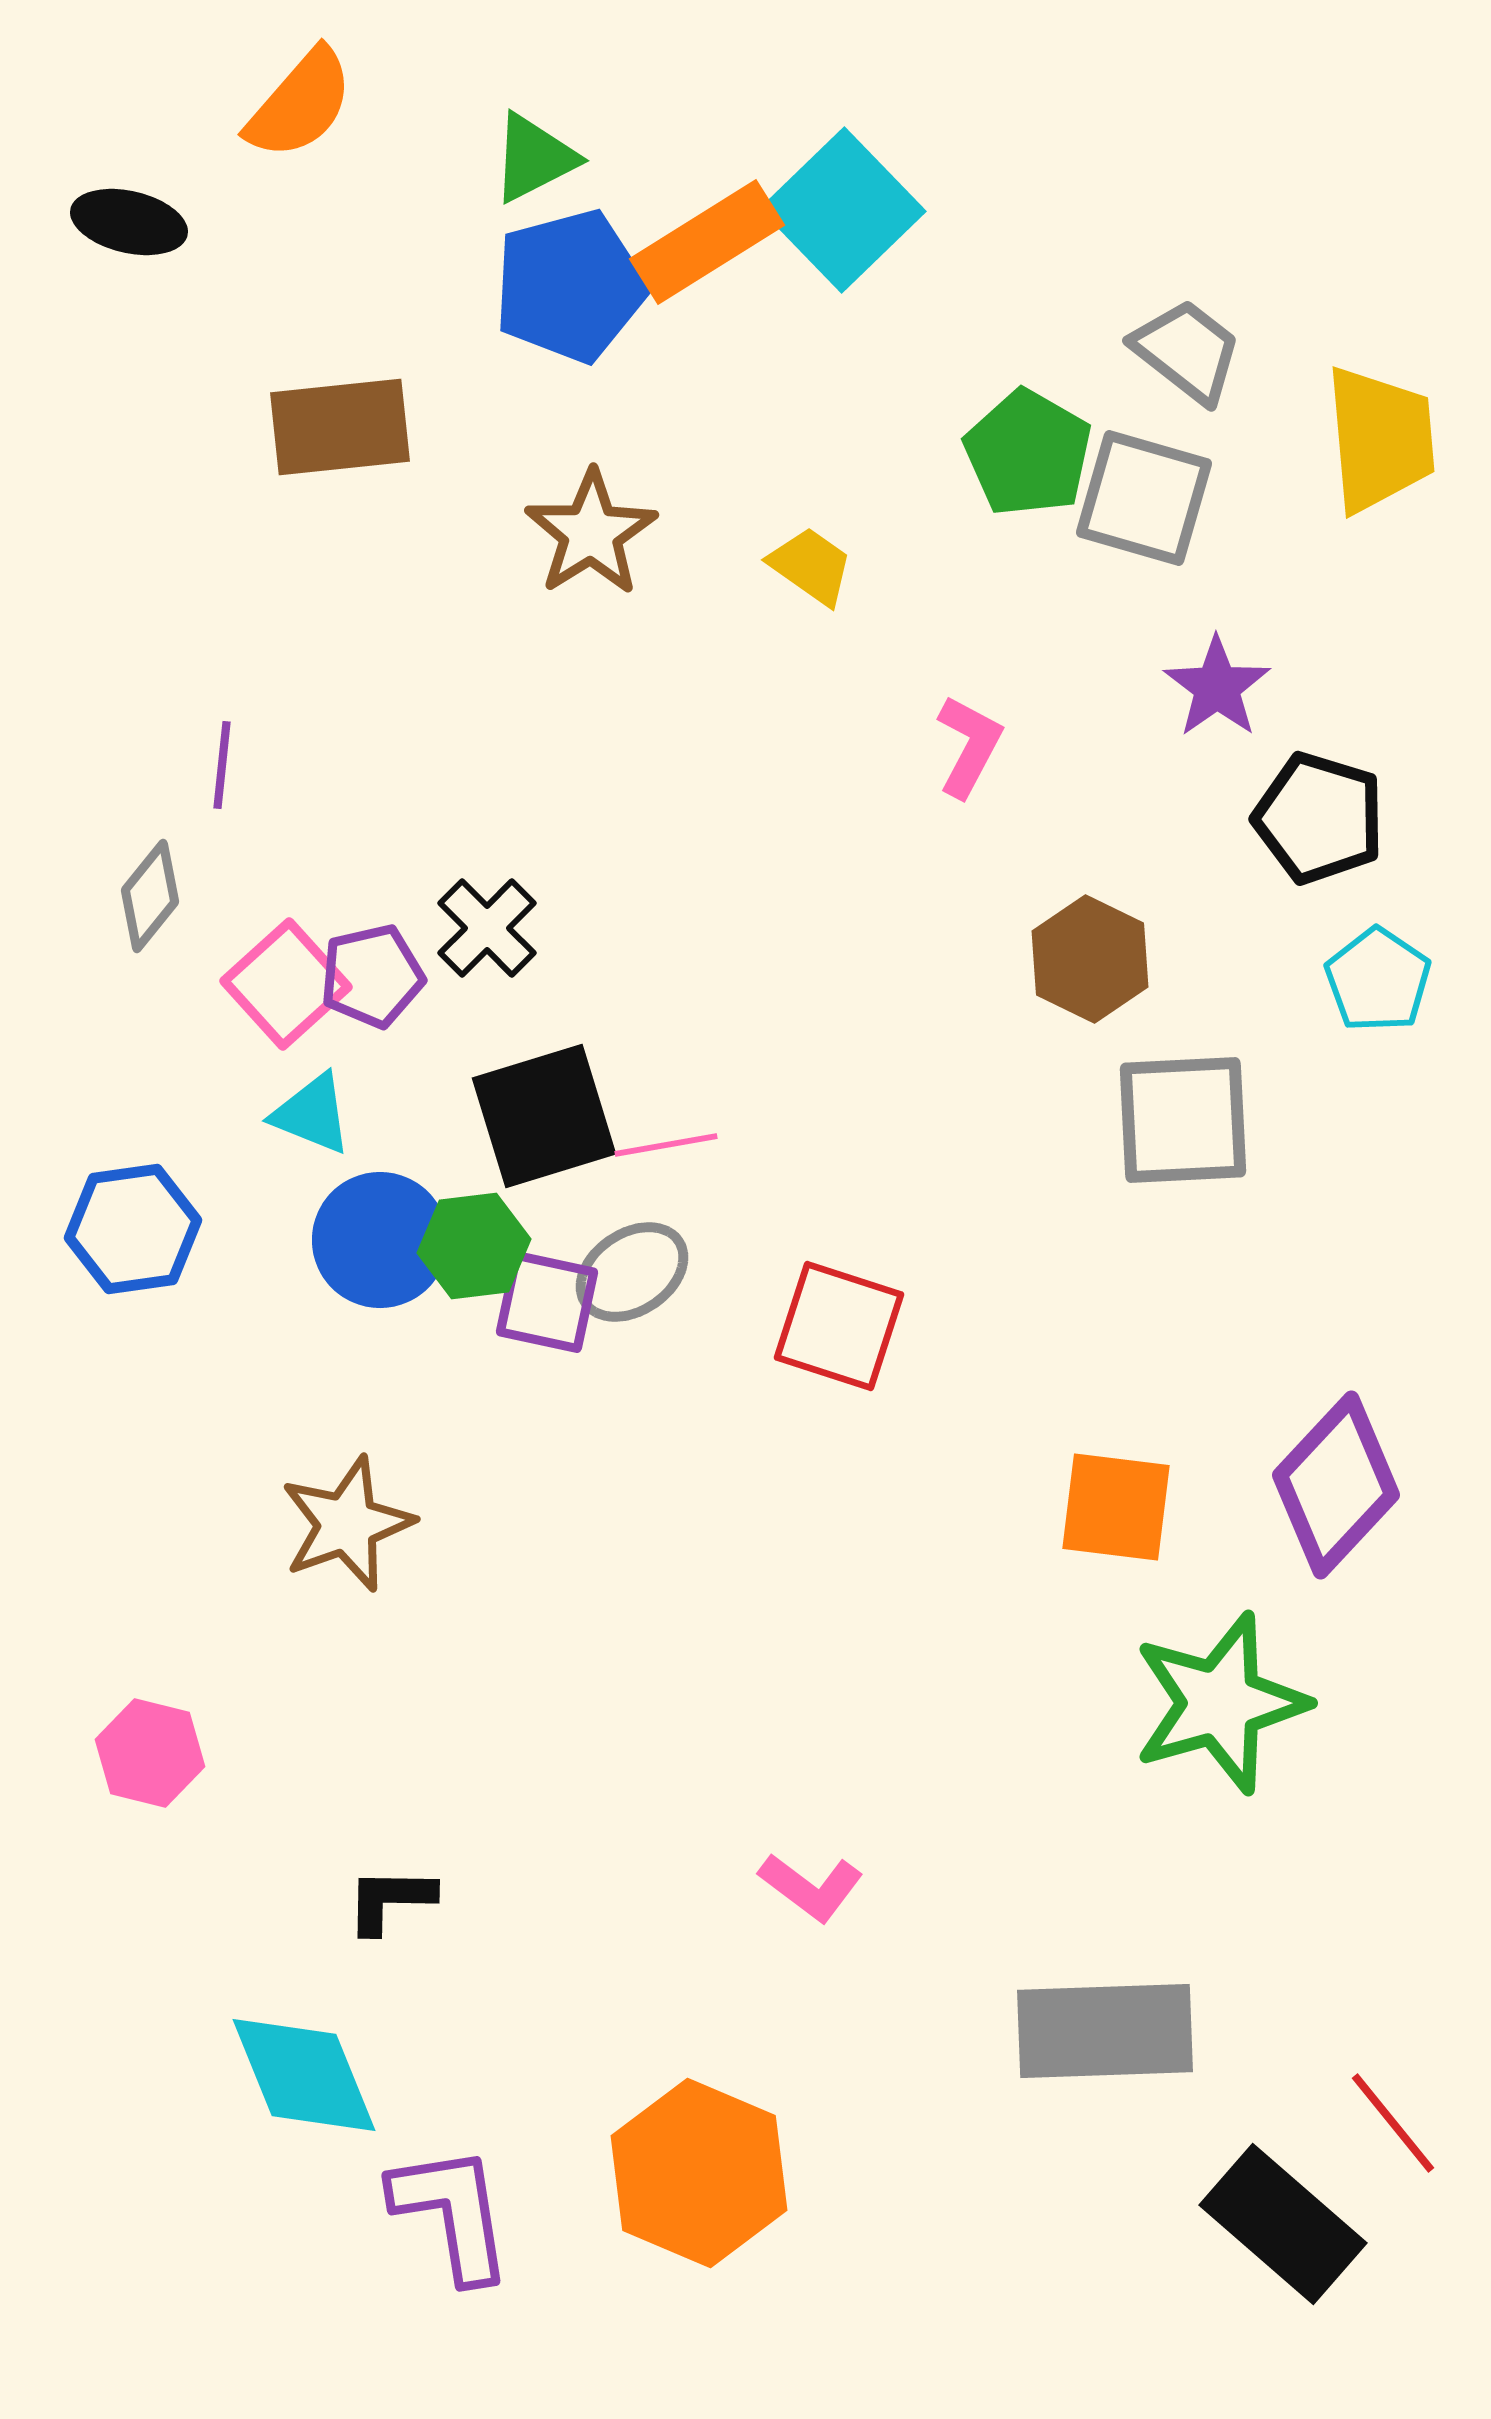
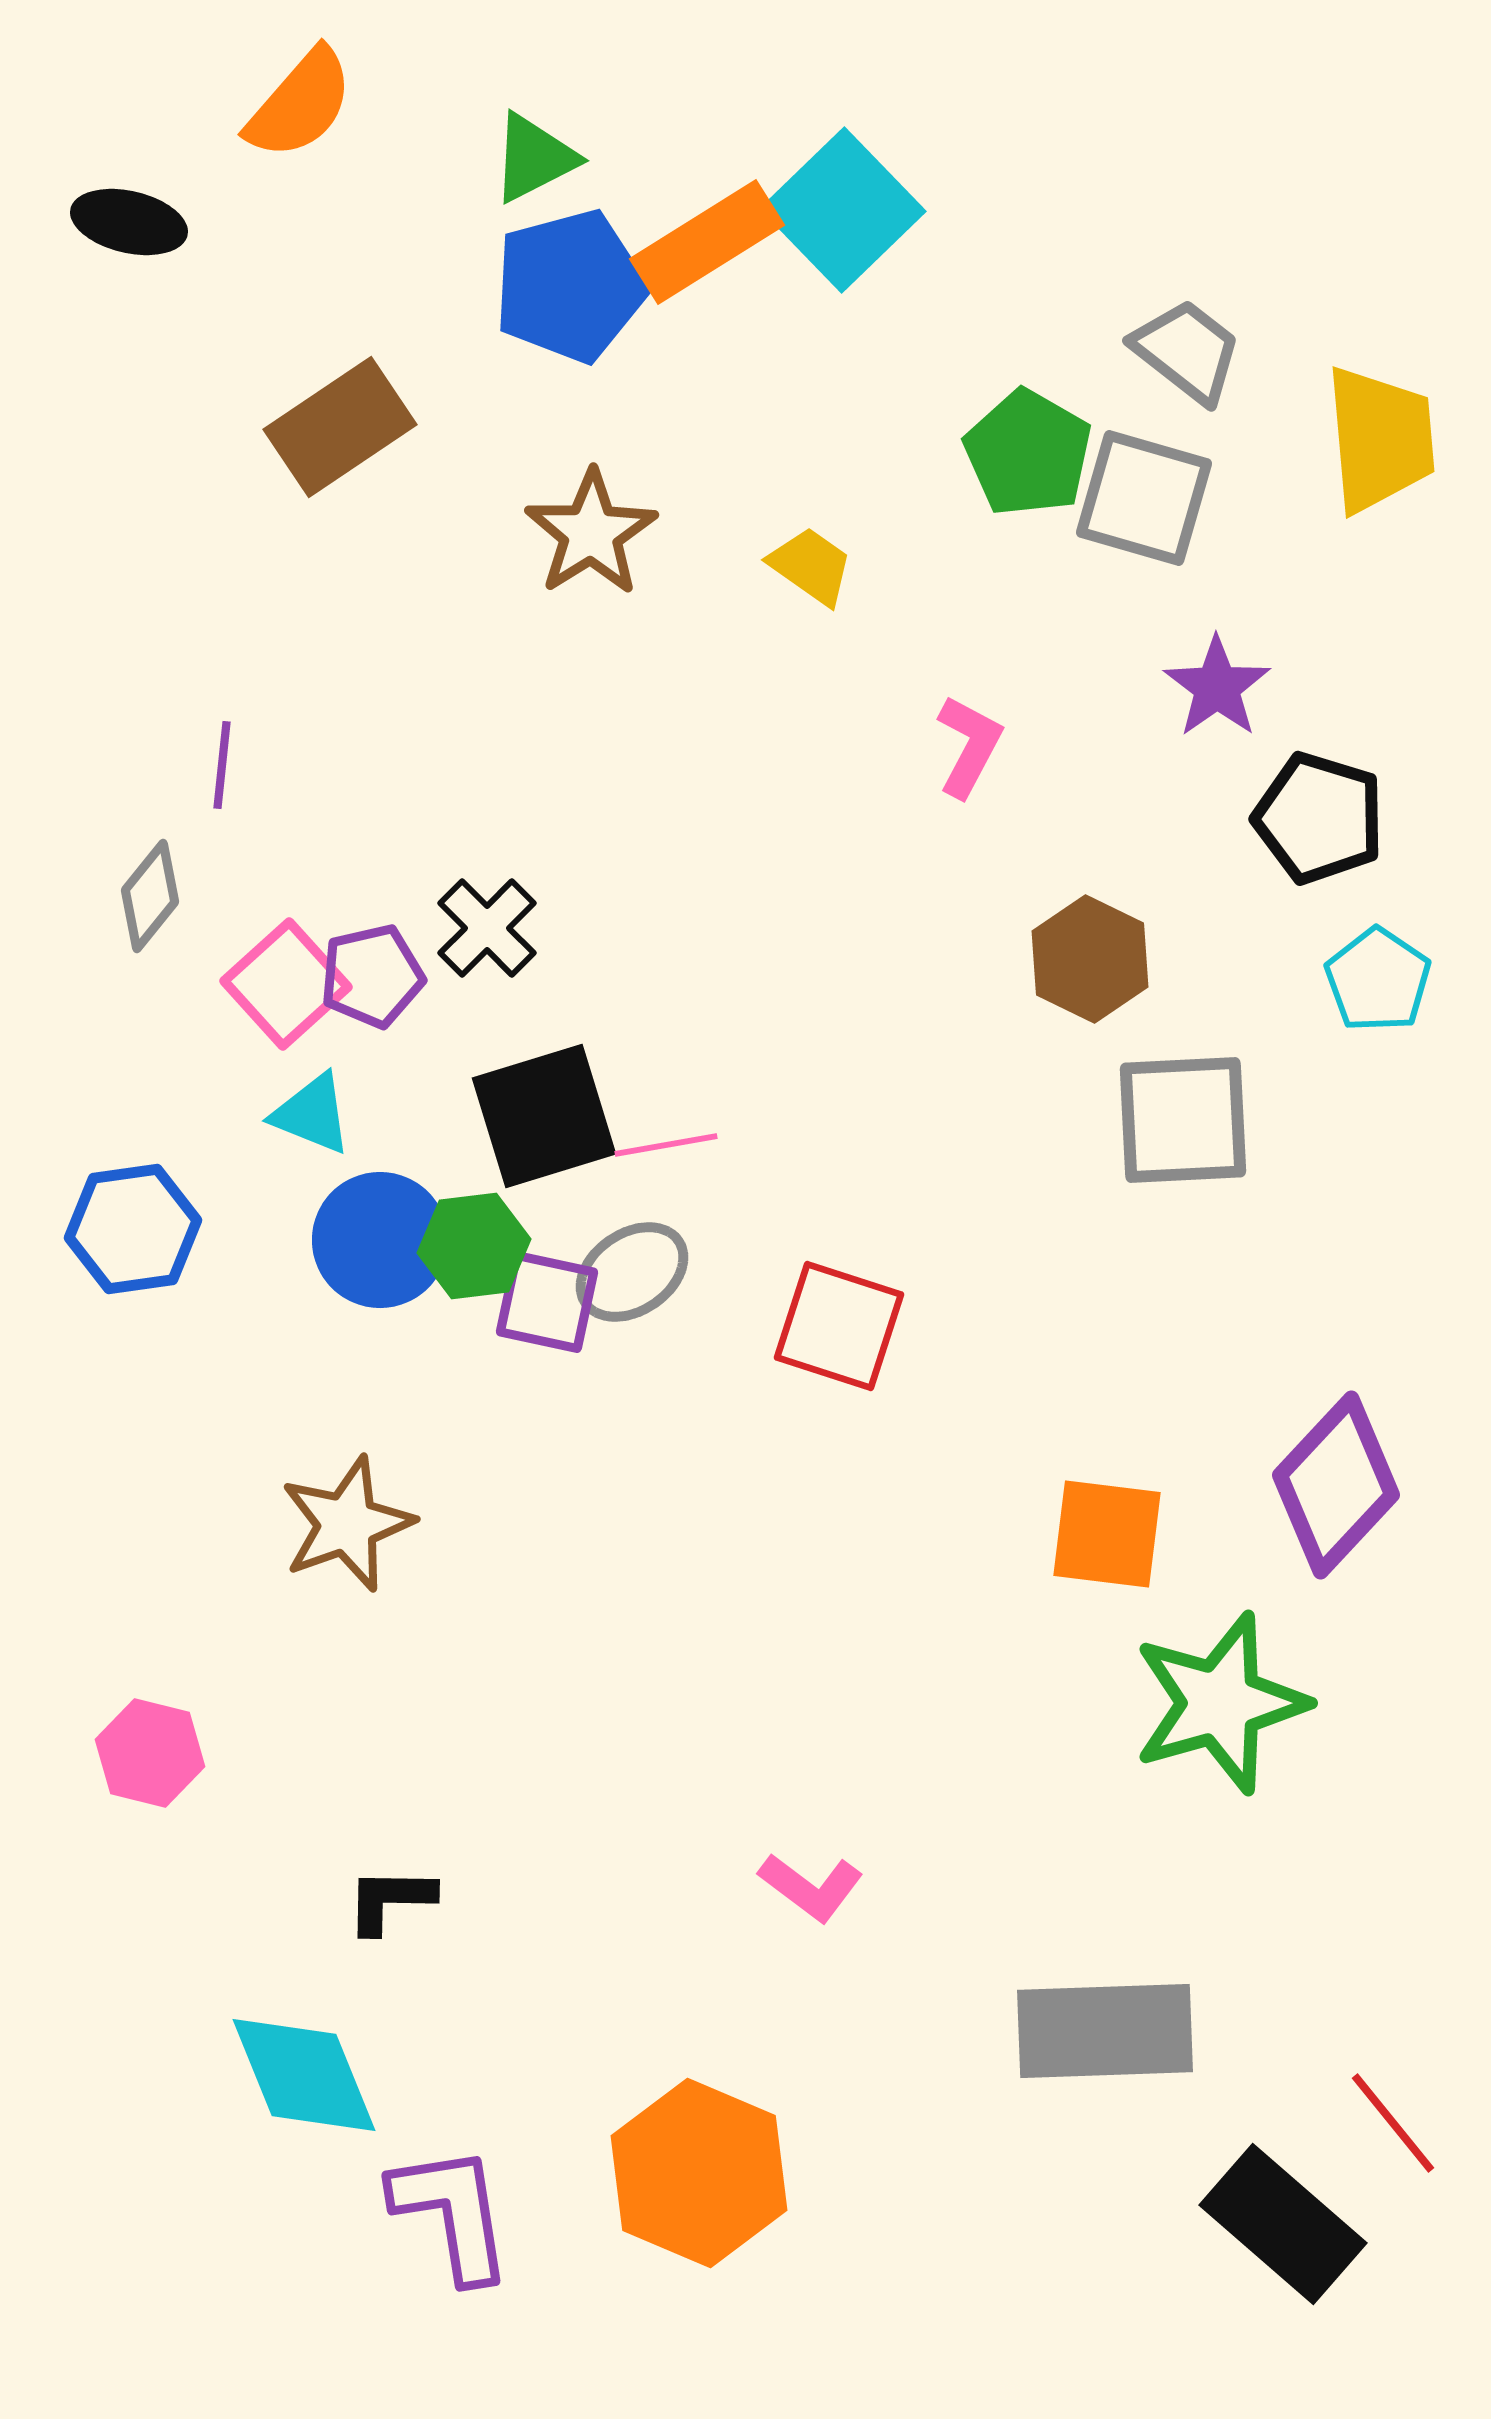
brown rectangle at (340, 427): rotated 28 degrees counterclockwise
orange square at (1116, 1507): moved 9 px left, 27 px down
